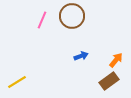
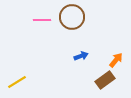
brown circle: moved 1 px down
pink line: rotated 66 degrees clockwise
brown rectangle: moved 4 px left, 1 px up
